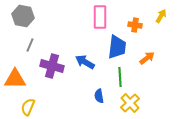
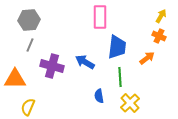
gray hexagon: moved 6 px right, 4 px down; rotated 15 degrees counterclockwise
orange cross: moved 24 px right, 11 px down; rotated 16 degrees clockwise
